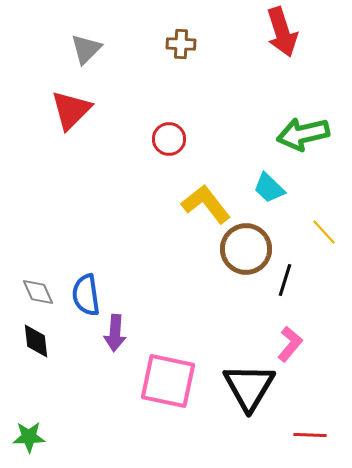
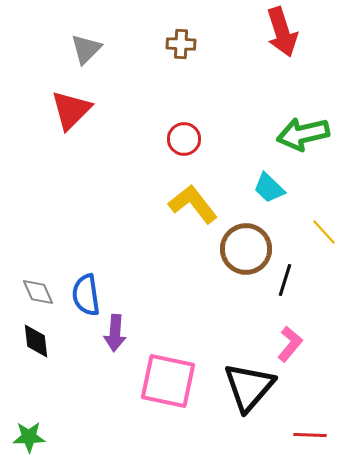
red circle: moved 15 px right
yellow L-shape: moved 13 px left
black triangle: rotated 10 degrees clockwise
